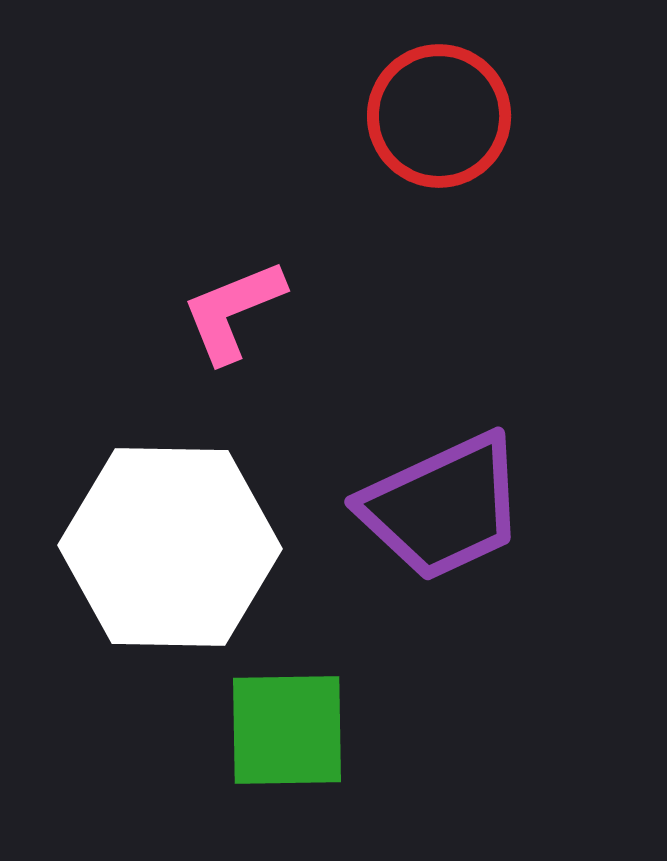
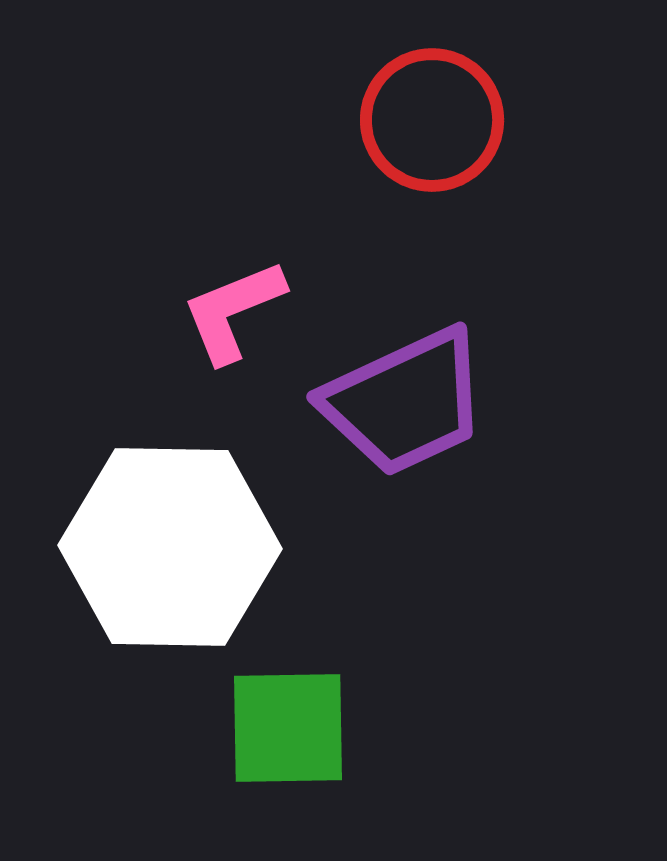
red circle: moved 7 px left, 4 px down
purple trapezoid: moved 38 px left, 105 px up
green square: moved 1 px right, 2 px up
